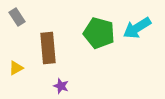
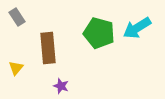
yellow triangle: rotated 21 degrees counterclockwise
